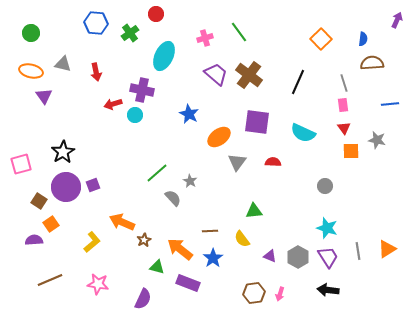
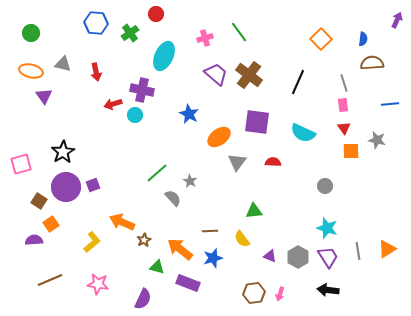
blue star at (213, 258): rotated 18 degrees clockwise
